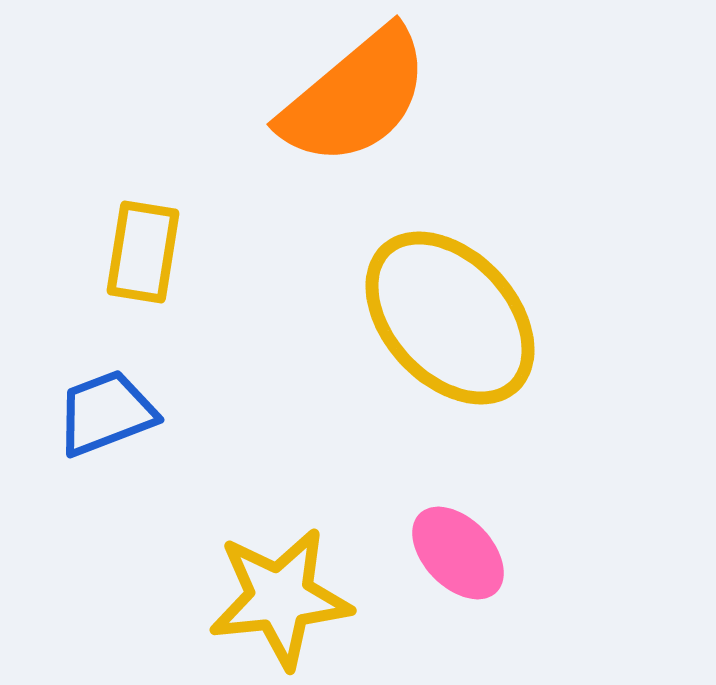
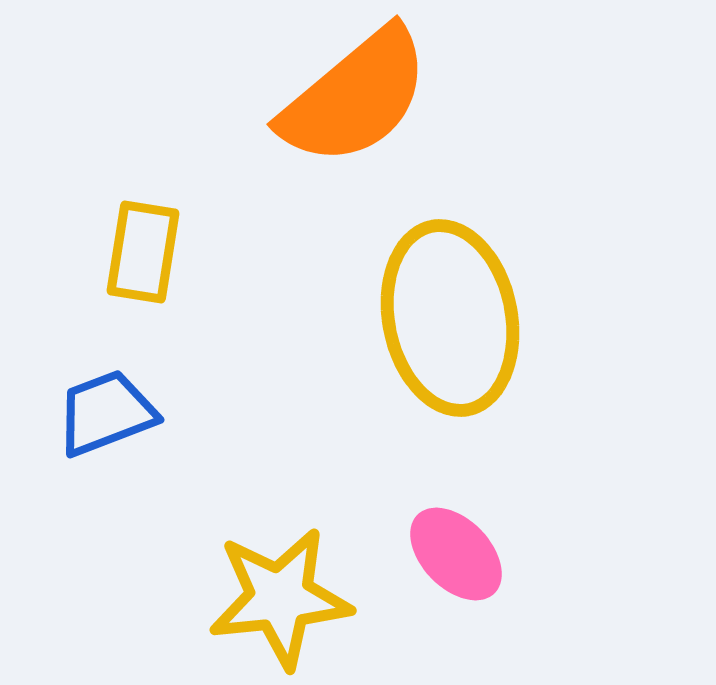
yellow ellipse: rotated 32 degrees clockwise
pink ellipse: moved 2 px left, 1 px down
